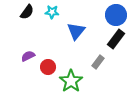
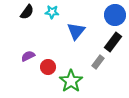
blue circle: moved 1 px left
black rectangle: moved 3 px left, 3 px down
